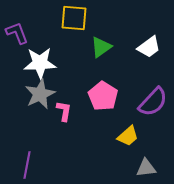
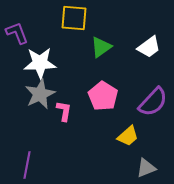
gray triangle: rotated 15 degrees counterclockwise
